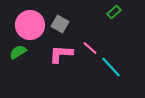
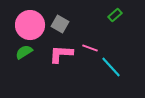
green rectangle: moved 1 px right, 3 px down
pink line: rotated 21 degrees counterclockwise
green semicircle: moved 6 px right
